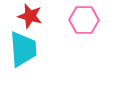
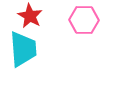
red star: rotated 15 degrees clockwise
